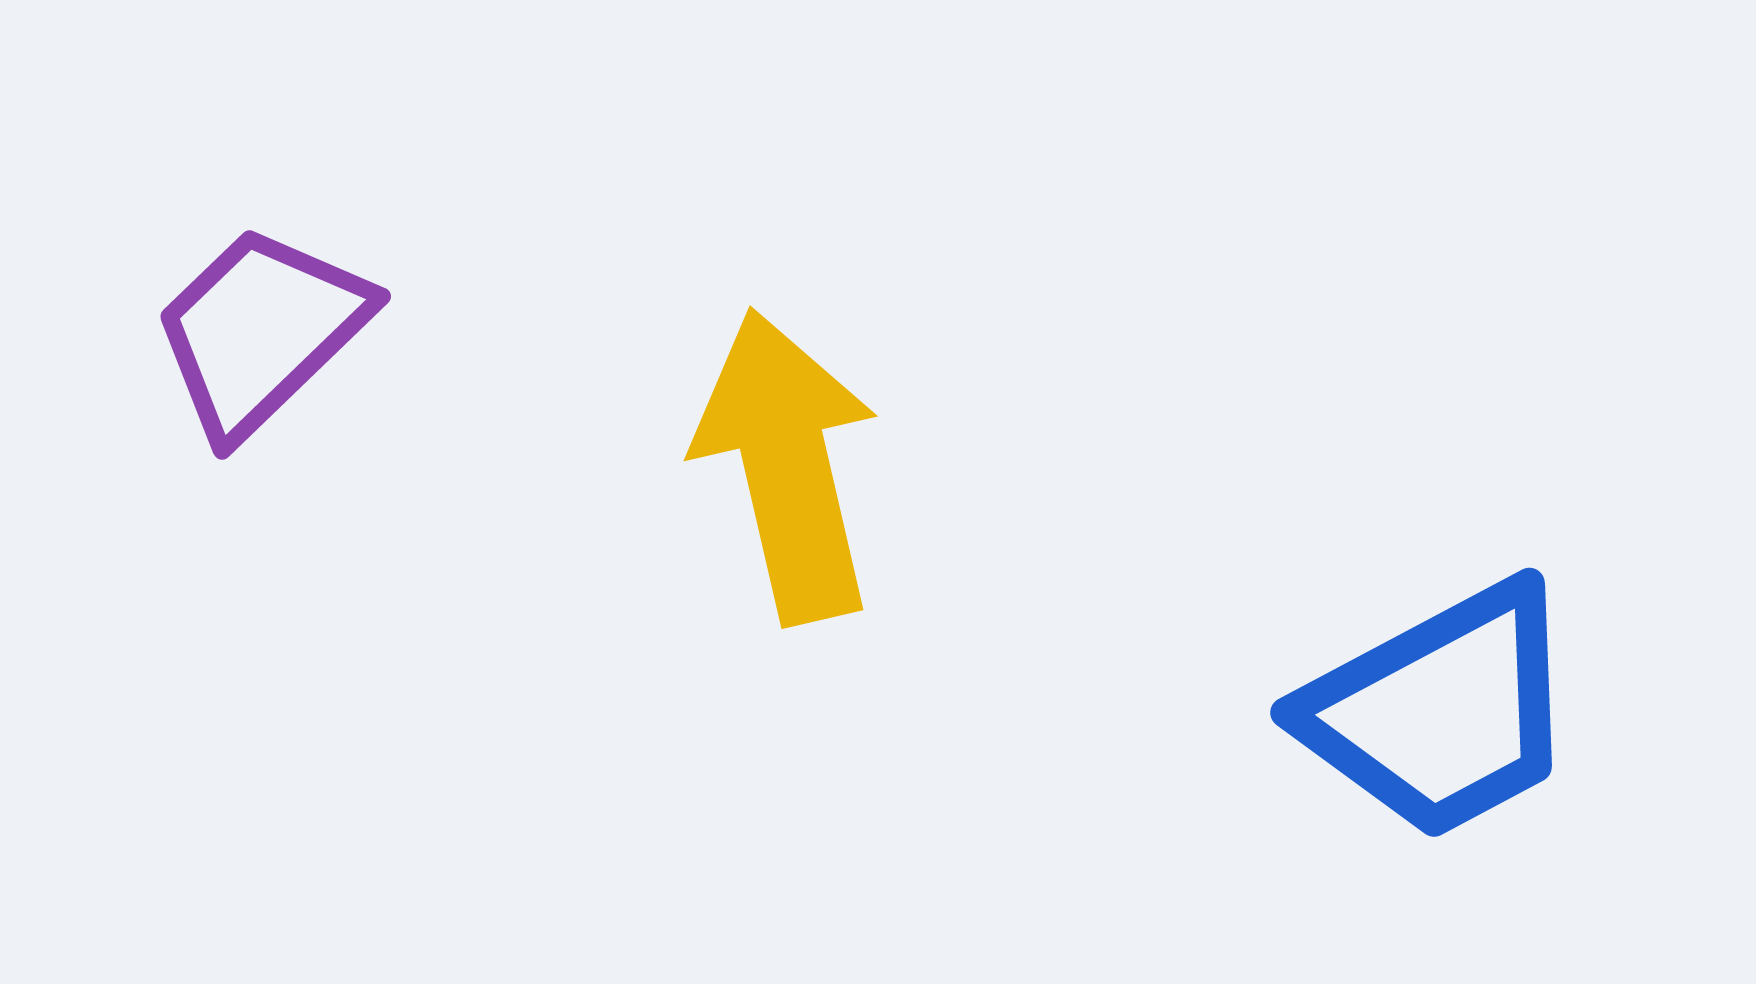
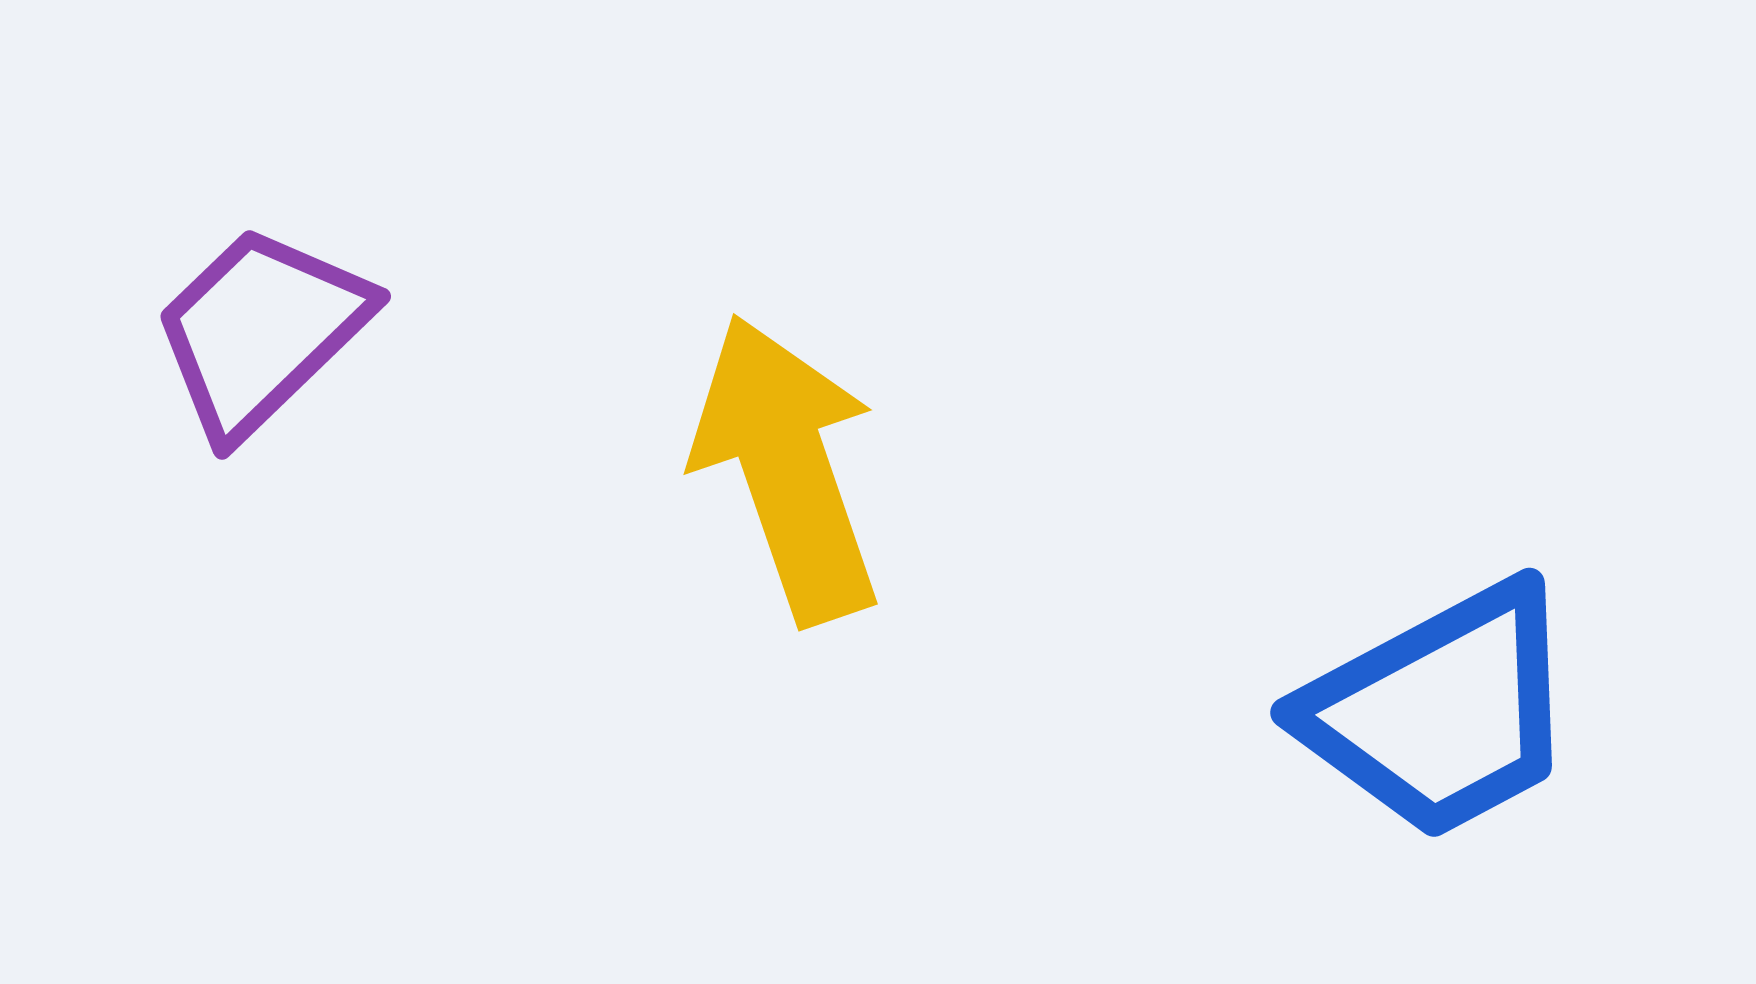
yellow arrow: moved 3 px down; rotated 6 degrees counterclockwise
